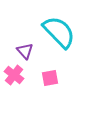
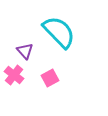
pink square: rotated 18 degrees counterclockwise
